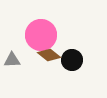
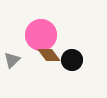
brown diamond: rotated 15 degrees clockwise
gray triangle: rotated 42 degrees counterclockwise
